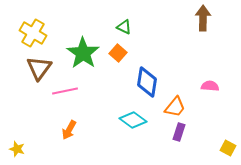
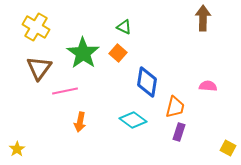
yellow cross: moved 3 px right, 6 px up
pink semicircle: moved 2 px left
orange trapezoid: rotated 25 degrees counterclockwise
orange arrow: moved 11 px right, 8 px up; rotated 18 degrees counterclockwise
yellow star: rotated 21 degrees clockwise
